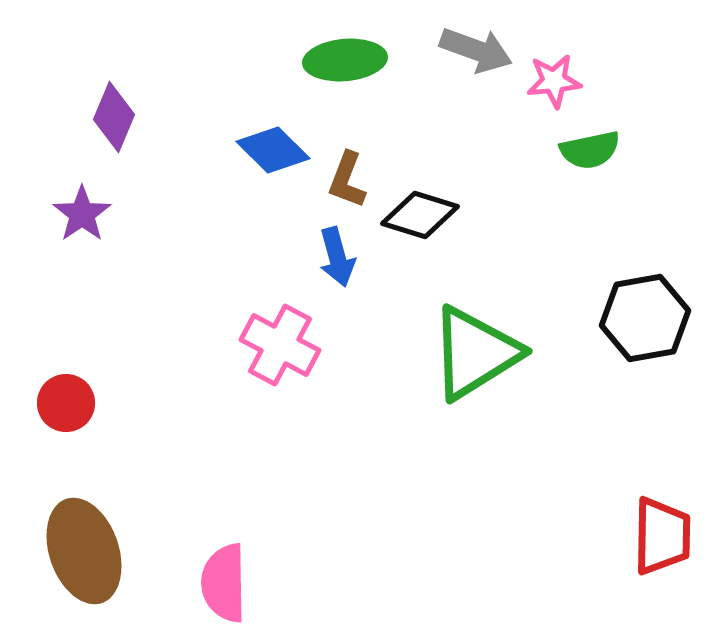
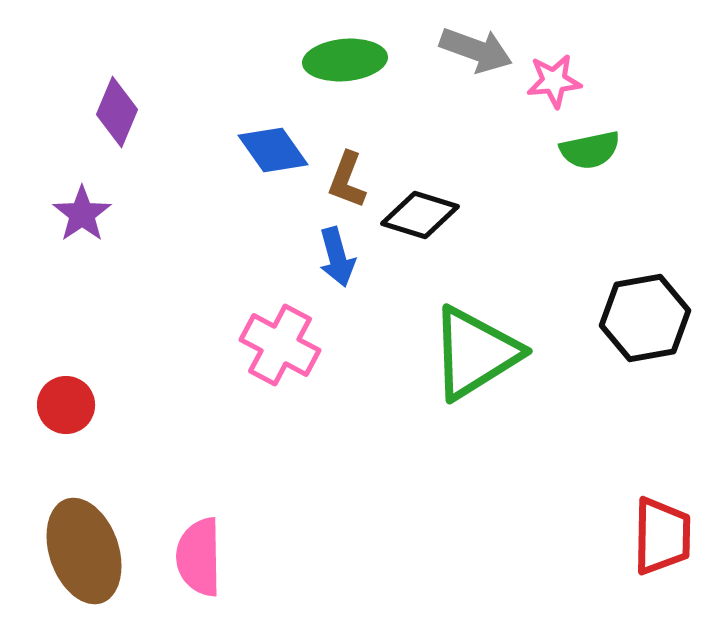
purple diamond: moved 3 px right, 5 px up
blue diamond: rotated 10 degrees clockwise
red circle: moved 2 px down
pink semicircle: moved 25 px left, 26 px up
